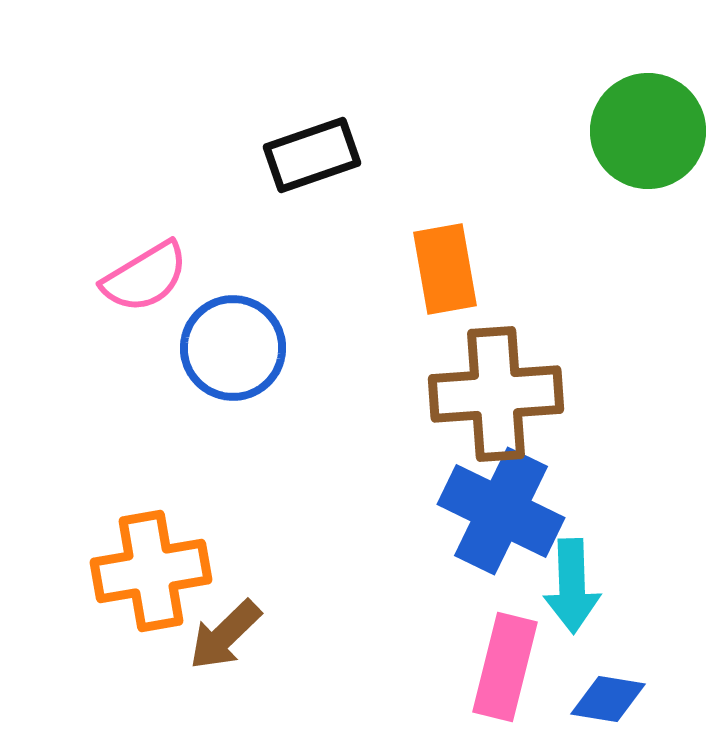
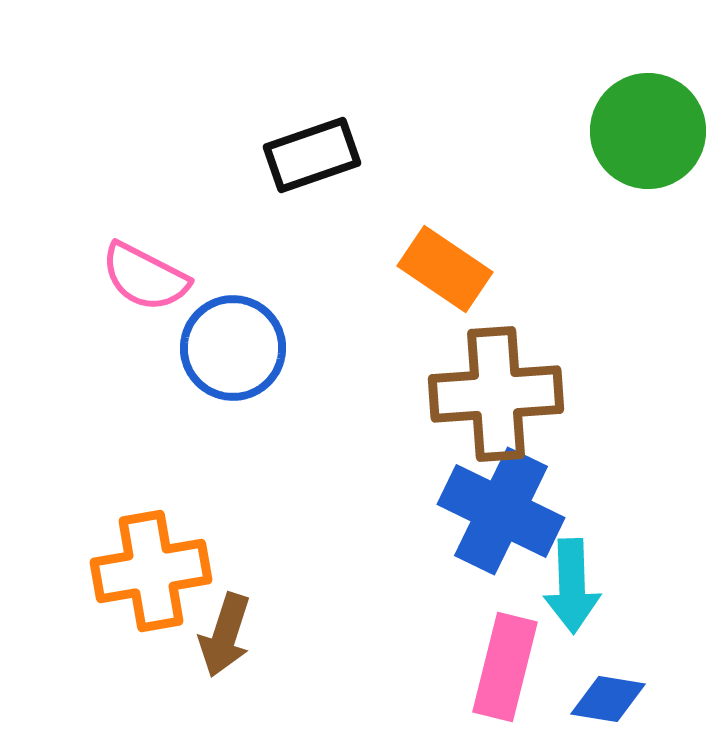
orange rectangle: rotated 46 degrees counterclockwise
pink semicircle: rotated 58 degrees clockwise
brown arrow: rotated 28 degrees counterclockwise
